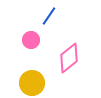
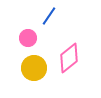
pink circle: moved 3 px left, 2 px up
yellow circle: moved 2 px right, 15 px up
